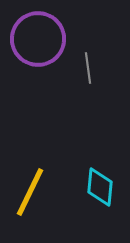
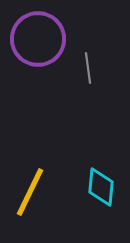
cyan diamond: moved 1 px right
